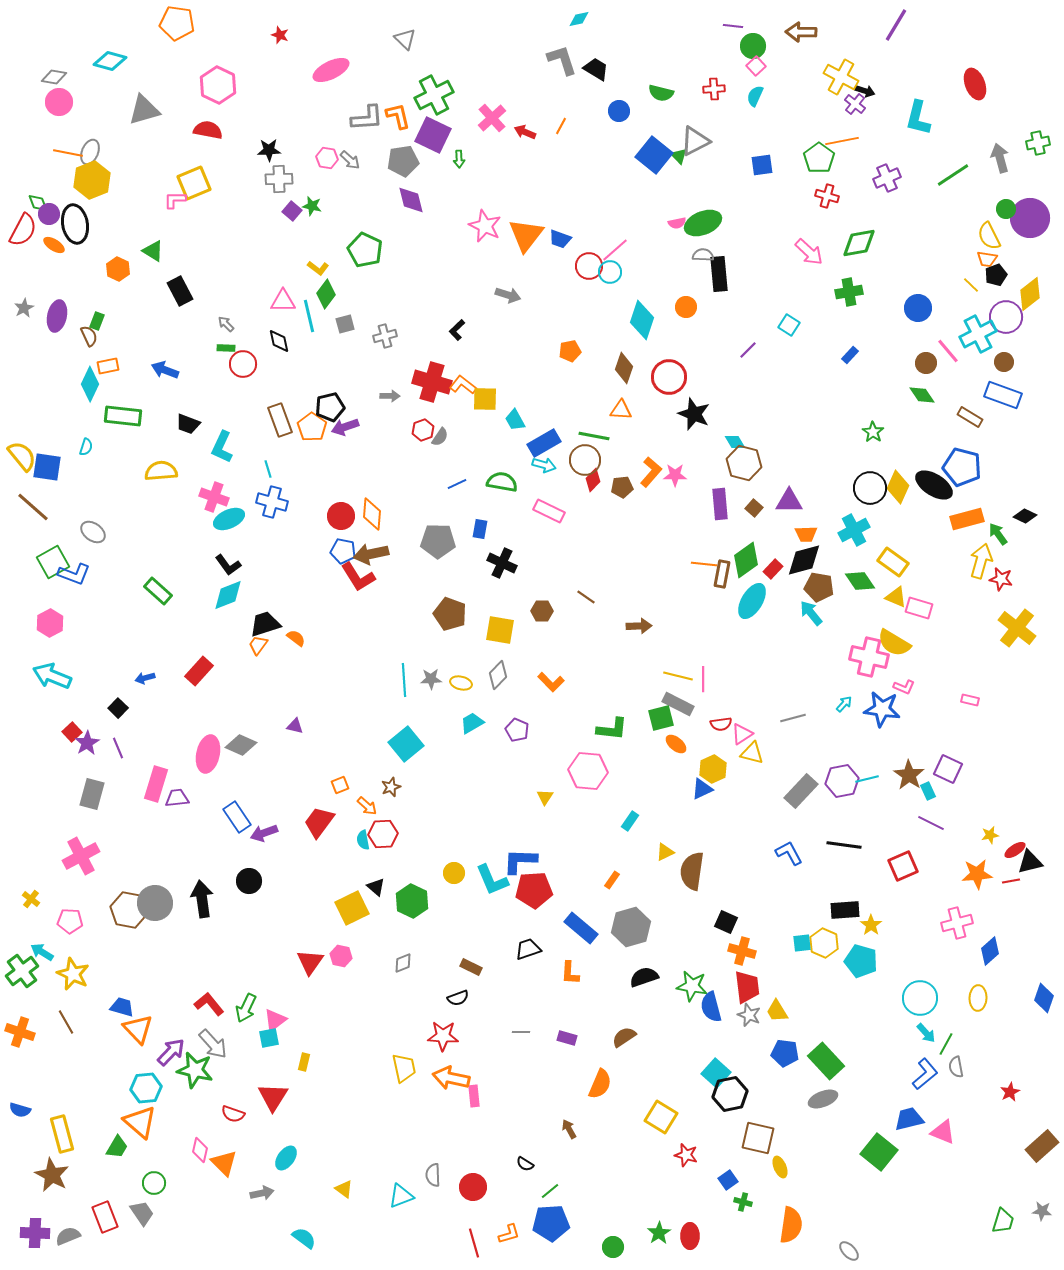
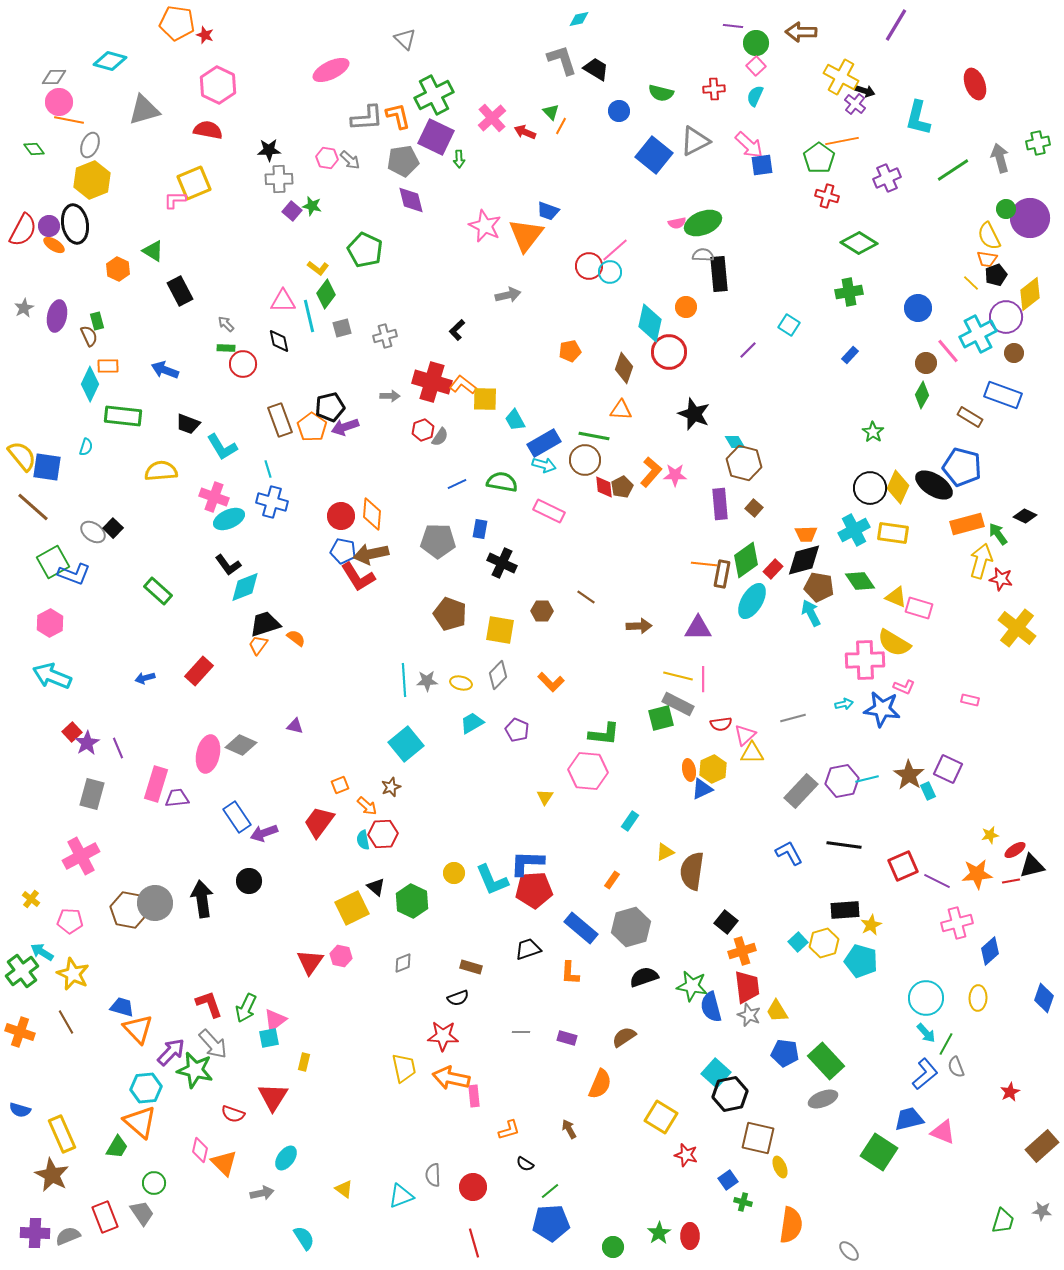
red star at (280, 35): moved 75 px left
green circle at (753, 46): moved 3 px right, 3 px up
gray diamond at (54, 77): rotated 10 degrees counterclockwise
purple square at (433, 135): moved 3 px right, 2 px down
gray ellipse at (90, 152): moved 7 px up
orange line at (68, 153): moved 1 px right, 33 px up
green triangle at (679, 156): moved 128 px left, 44 px up
green line at (953, 175): moved 5 px up
green diamond at (38, 203): moved 4 px left, 54 px up; rotated 15 degrees counterclockwise
purple circle at (49, 214): moved 12 px down
blue trapezoid at (560, 239): moved 12 px left, 28 px up
green diamond at (859, 243): rotated 42 degrees clockwise
pink arrow at (809, 252): moved 60 px left, 107 px up
yellow line at (971, 285): moved 2 px up
gray arrow at (508, 295): rotated 30 degrees counterclockwise
cyan diamond at (642, 320): moved 8 px right, 3 px down; rotated 6 degrees counterclockwise
green rectangle at (97, 321): rotated 36 degrees counterclockwise
gray square at (345, 324): moved 3 px left, 4 px down
brown circle at (1004, 362): moved 10 px right, 9 px up
orange rectangle at (108, 366): rotated 10 degrees clockwise
red circle at (669, 377): moved 25 px up
green diamond at (922, 395): rotated 64 degrees clockwise
cyan L-shape at (222, 447): rotated 56 degrees counterclockwise
red diamond at (593, 480): moved 11 px right, 7 px down; rotated 50 degrees counterclockwise
brown pentagon at (622, 487): rotated 20 degrees counterclockwise
purple triangle at (789, 501): moved 91 px left, 127 px down
orange rectangle at (967, 519): moved 5 px down
yellow rectangle at (893, 562): moved 29 px up; rotated 28 degrees counterclockwise
cyan diamond at (228, 595): moved 17 px right, 8 px up
cyan arrow at (811, 613): rotated 12 degrees clockwise
pink cross at (869, 657): moved 4 px left, 3 px down; rotated 15 degrees counterclockwise
gray star at (431, 679): moved 4 px left, 2 px down
cyan arrow at (844, 704): rotated 36 degrees clockwise
black square at (118, 708): moved 5 px left, 180 px up
green L-shape at (612, 729): moved 8 px left, 5 px down
pink triangle at (742, 734): moved 3 px right, 1 px down; rotated 10 degrees counterclockwise
orange ellipse at (676, 744): moved 13 px right, 26 px down; rotated 40 degrees clockwise
yellow triangle at (752, 753): rotated 15 degrees counterclockwise
purple line at (931, 823): moved 6 px right, 58 px down
blue L-shape at (520, 861): moved 7 px right, 2 px down
black triangle at (1030, 862): moved 2 px right, 4 px down
black square at (726, 922): rotated 15 degrees clockwise
yellow star at (871, 925): rotated 10 degrees clockwise
cyan square at (802, 943): moved 4 px left, 1 px up; rotated 36 degrees counterclockwise
yellow hexagon at (824, 943): rotated 20 degrees clockwise
orange cross at (742, 951): rotated 32 degrees counterclockwise
brown rectangle at (471, 967): rotated 10 degrees counterclockwise
cyan circle at (920, 998): moved 6 px right
red L-shape at (209, 1004): rotated 20 degrees clockwise
gray semicircle at (956, 1067): rotated 10 degrees counterclockwise
yellow rectangle at (62, 1134): rotated 9 degrees counterclockwise
green square at (879, 1152): rotated 6 degrees counterclockwise
orange L-shape at (509, 1234): moved 104 px up
cyan semicircle at (304, 1238): rotated 20 degrees clockwise
